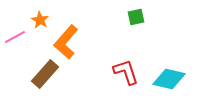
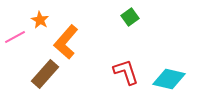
green square: moved 6 px left; rotated 24 degrees counterclockwise
